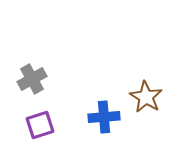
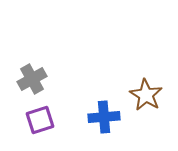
brown star: moved 2 px up
purple square: moved 5 px up
